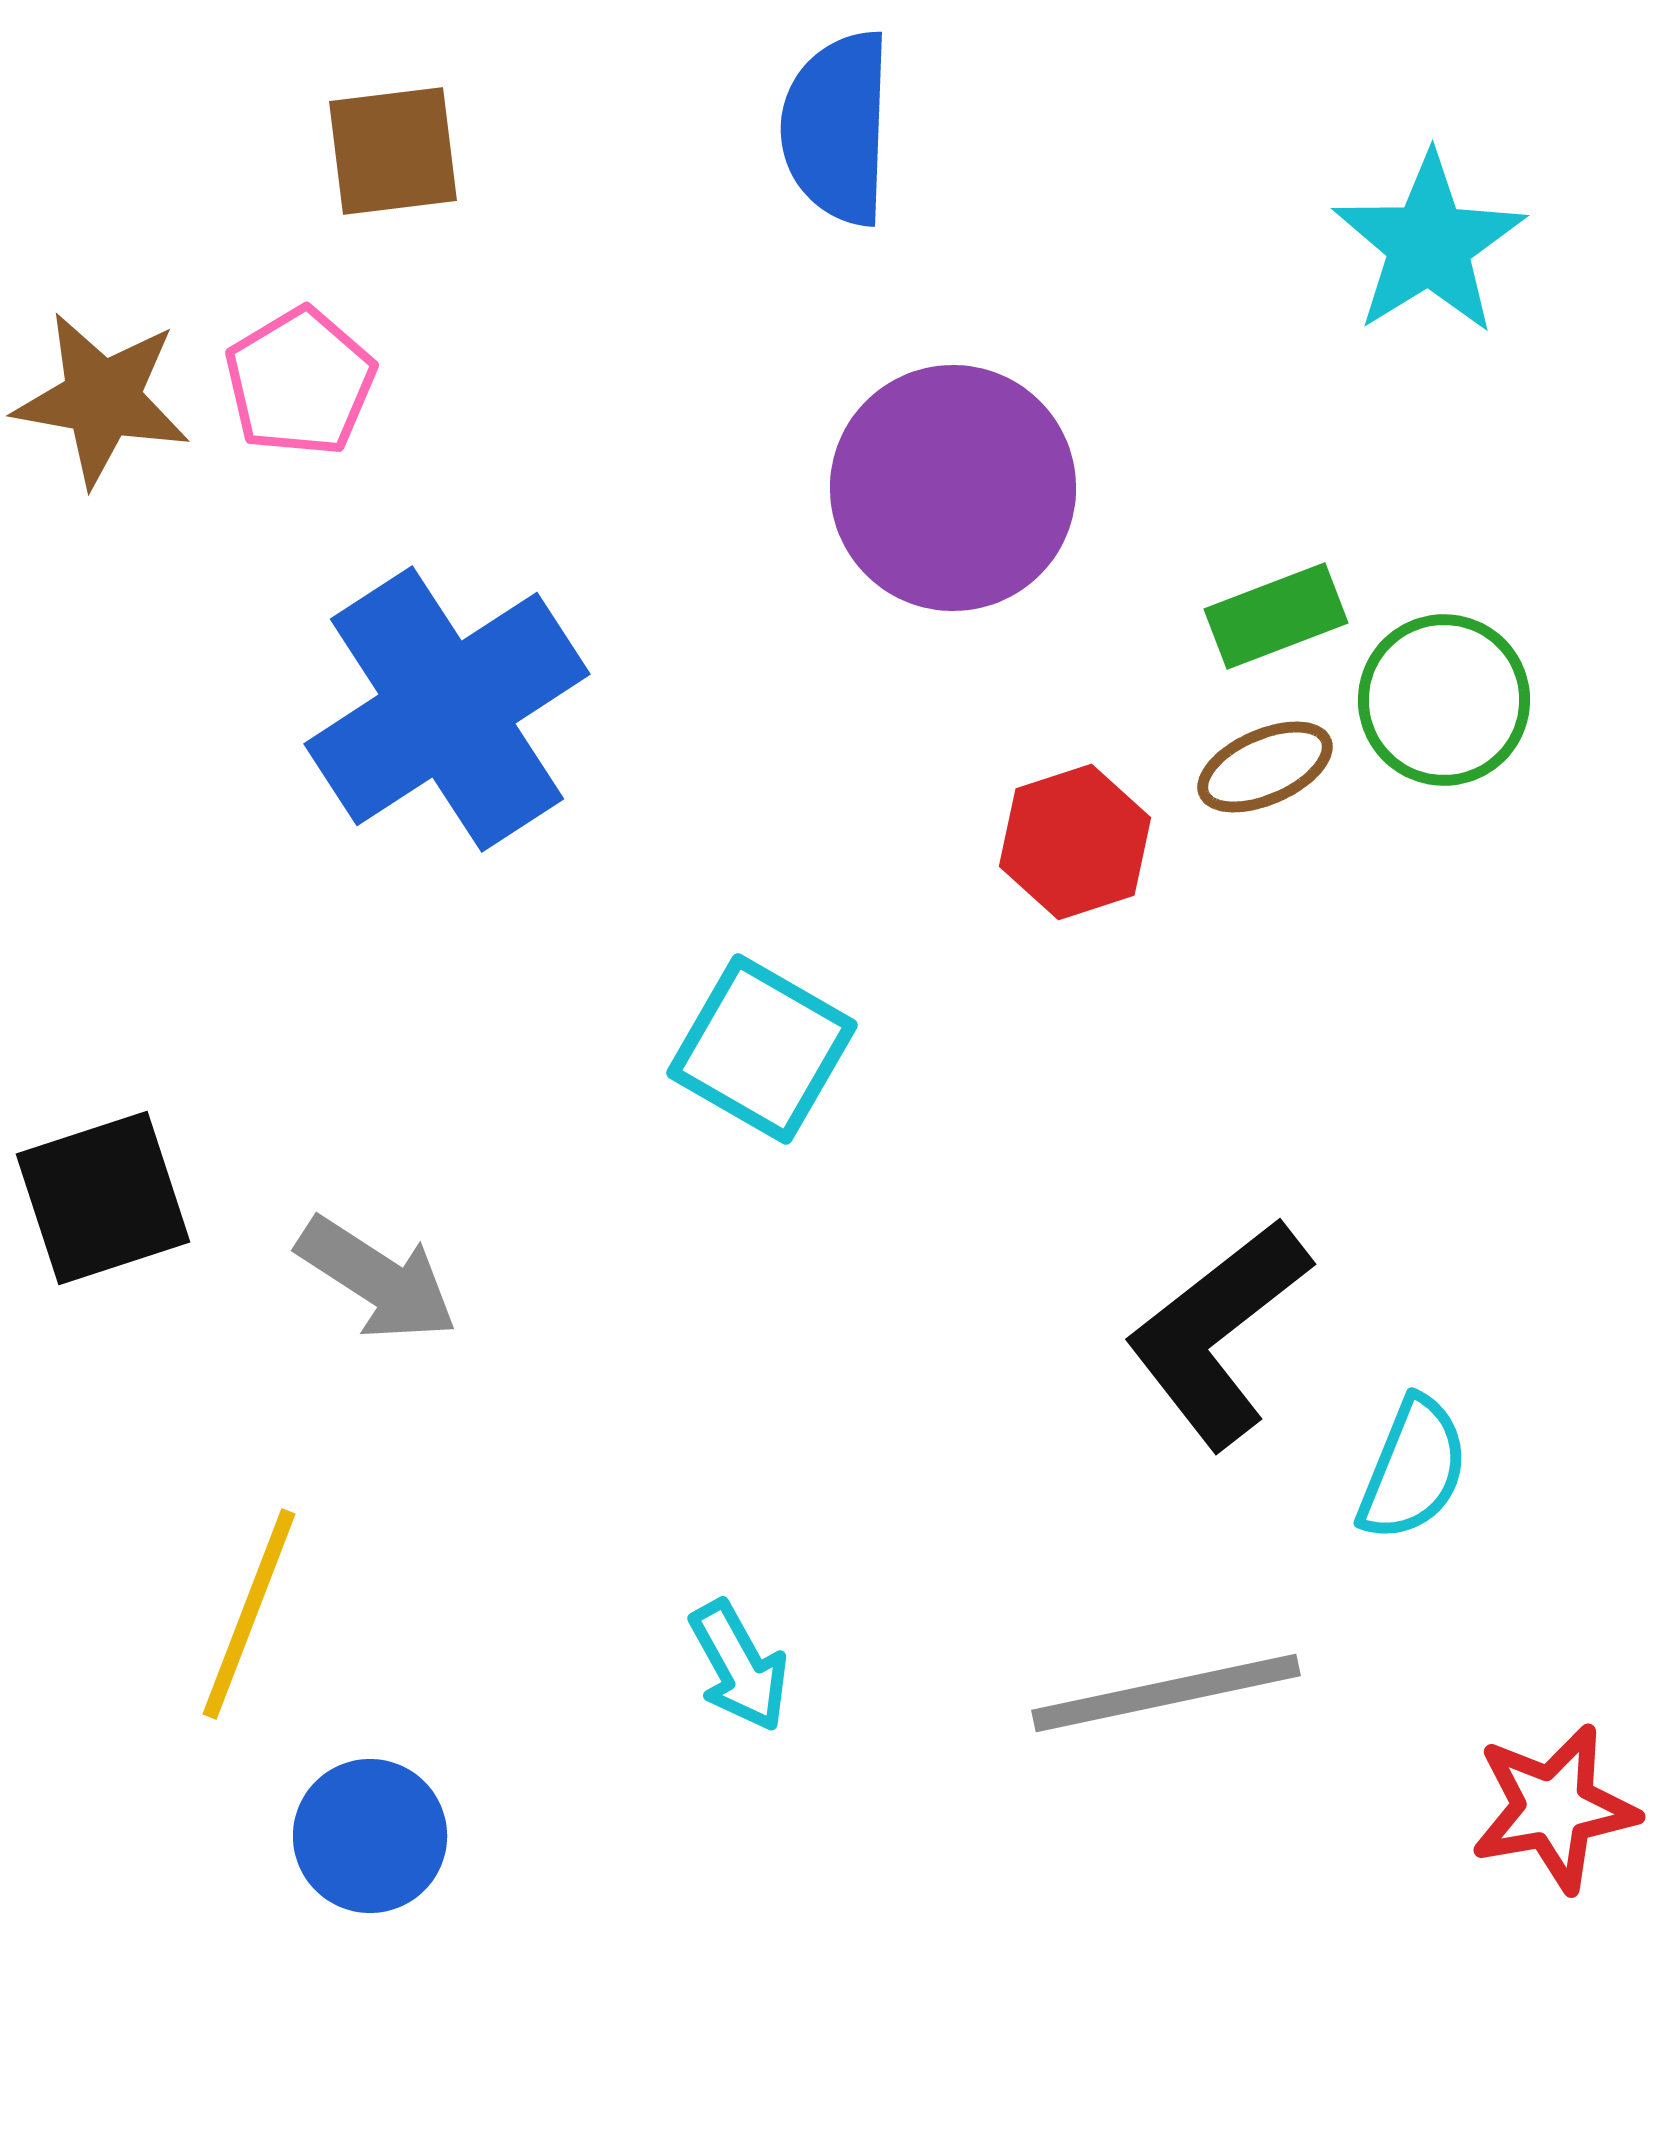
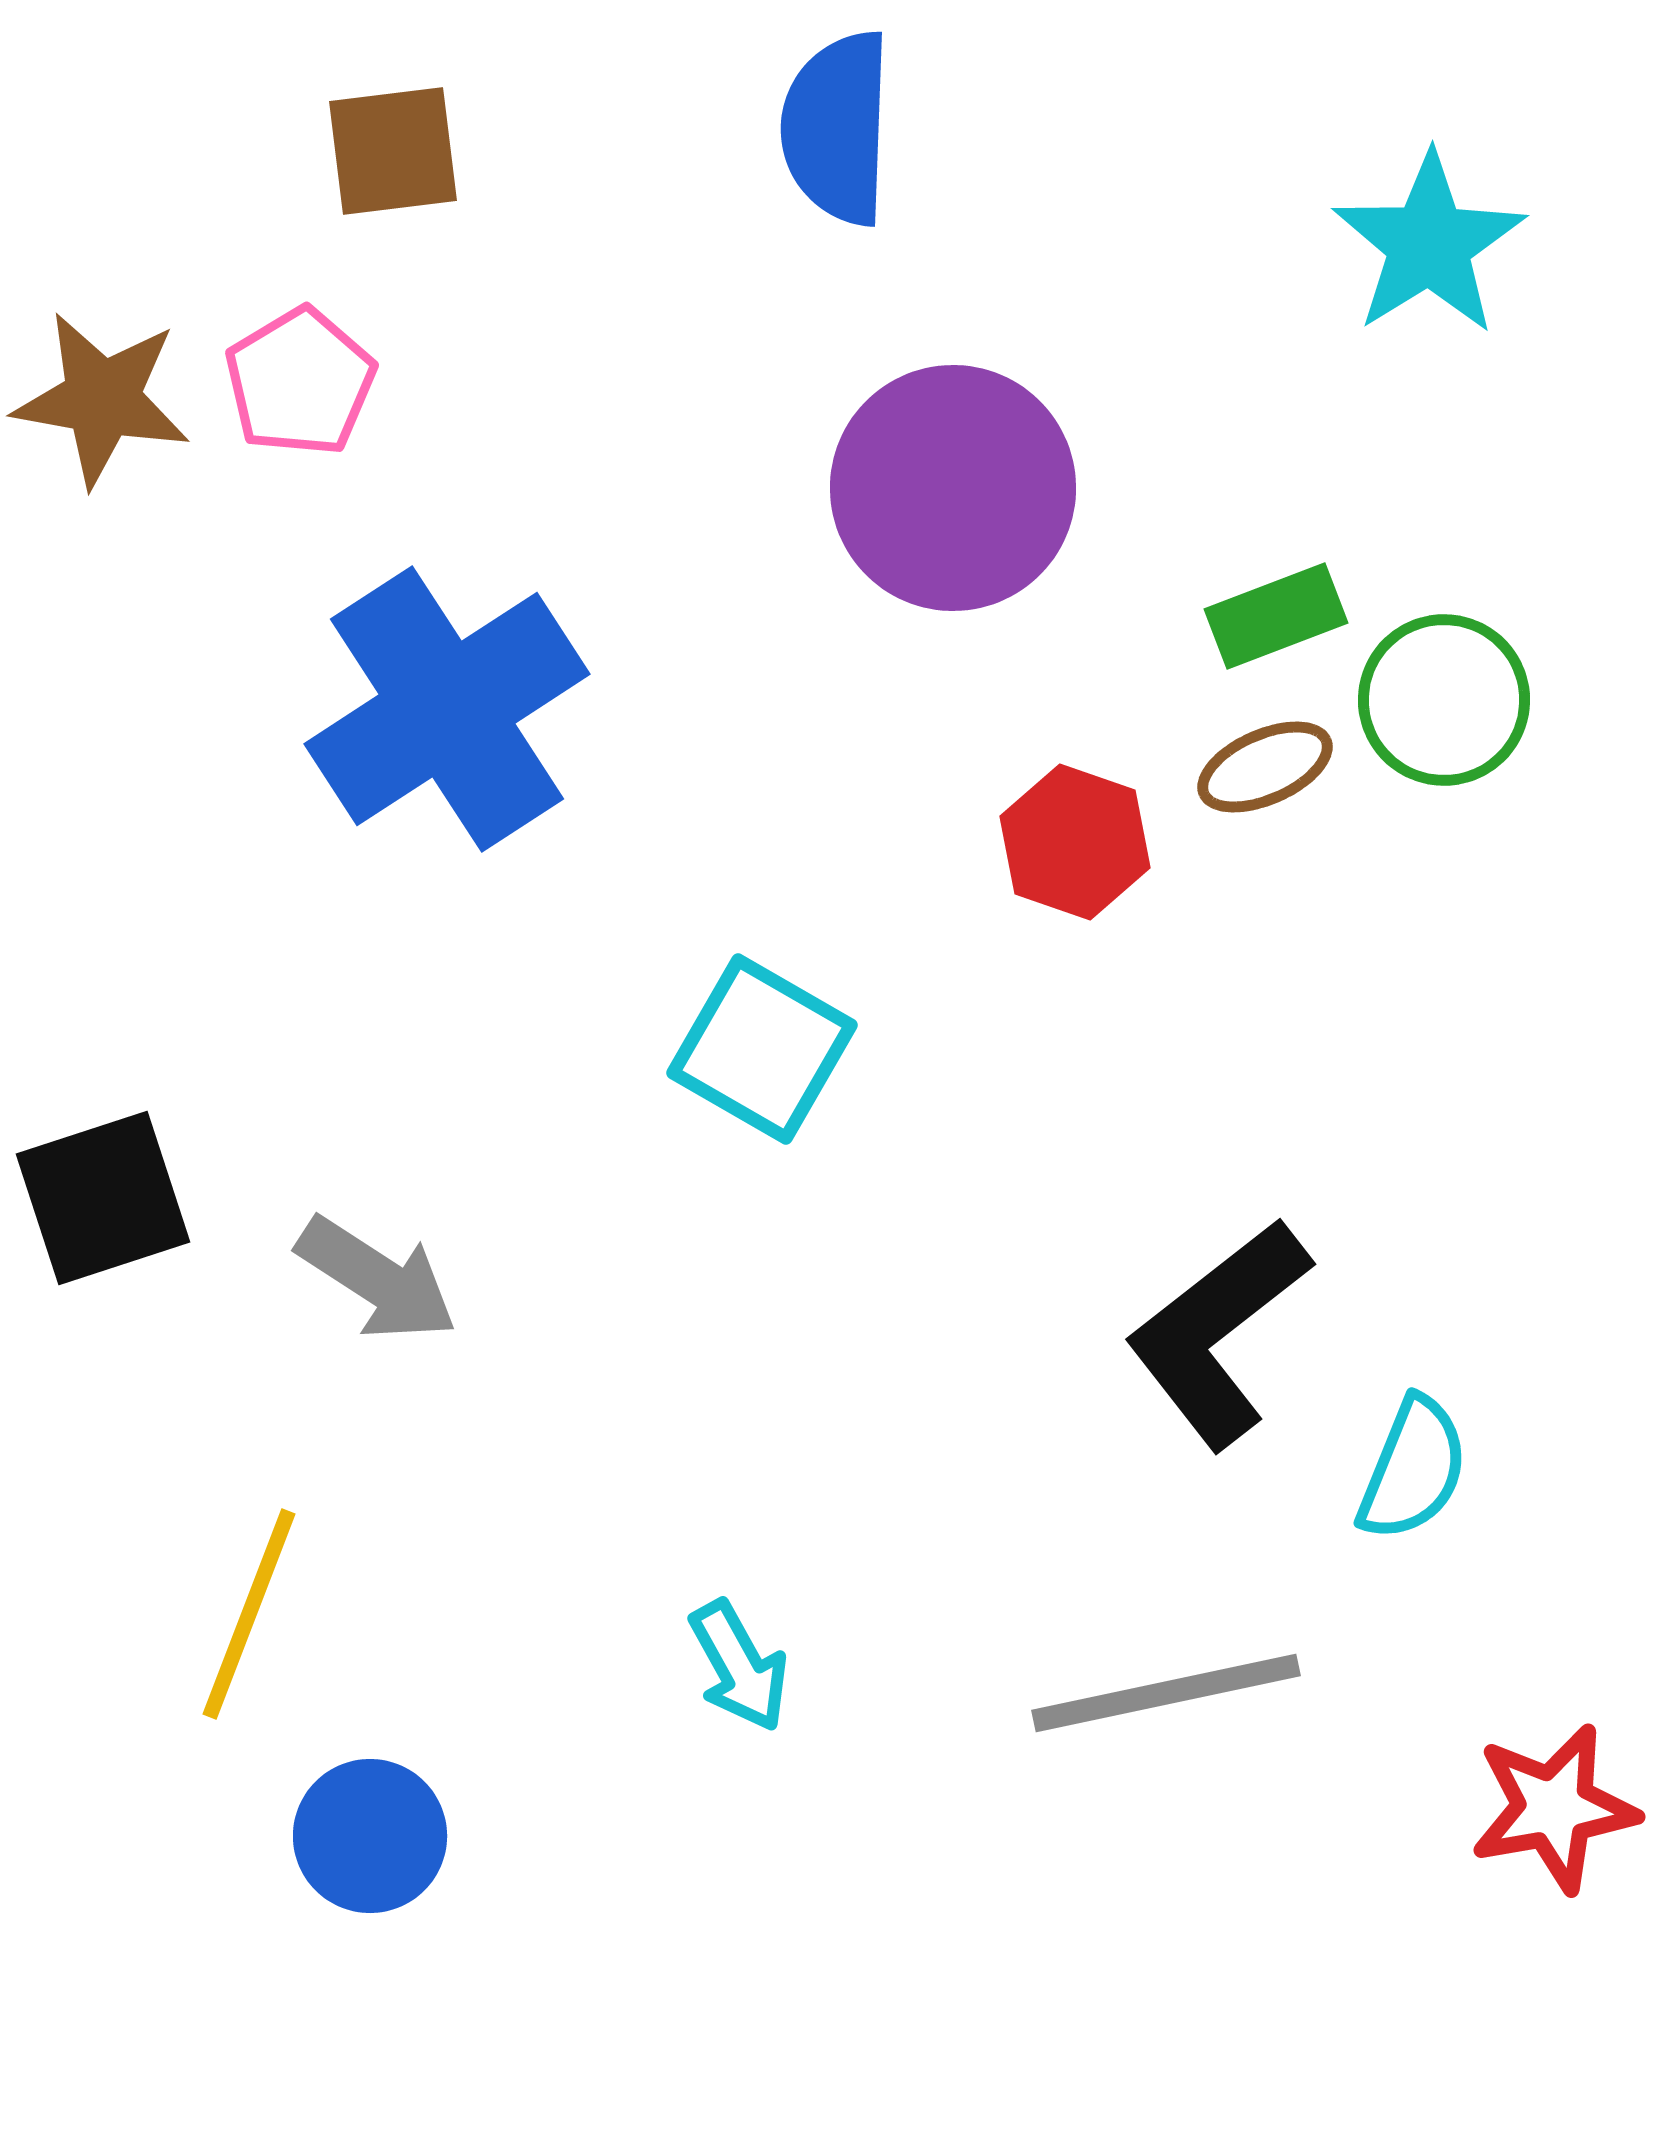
red hexagon: rotated 23 degrees counterclockwise
